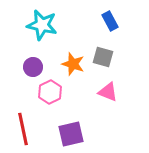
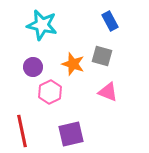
gray square: moved 1 px left, 1 px up
red line: moved 1 px left, 2 px down
